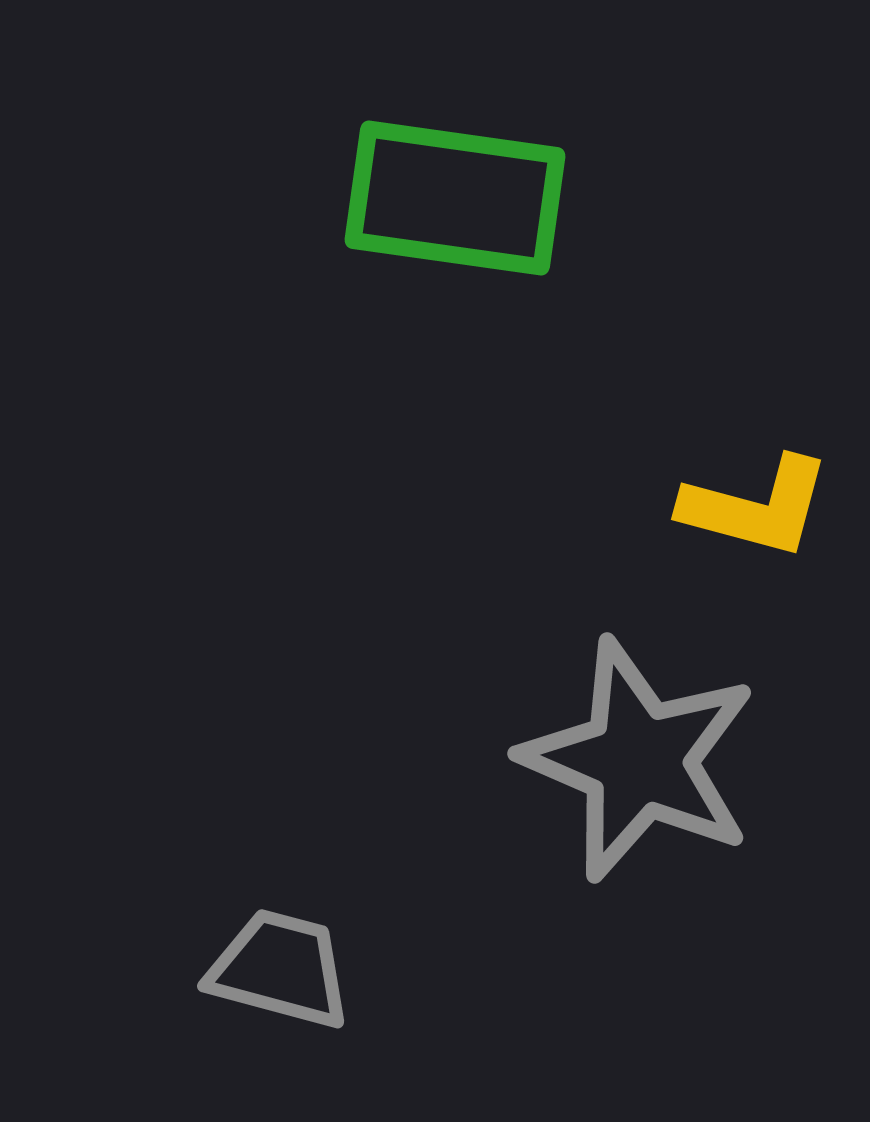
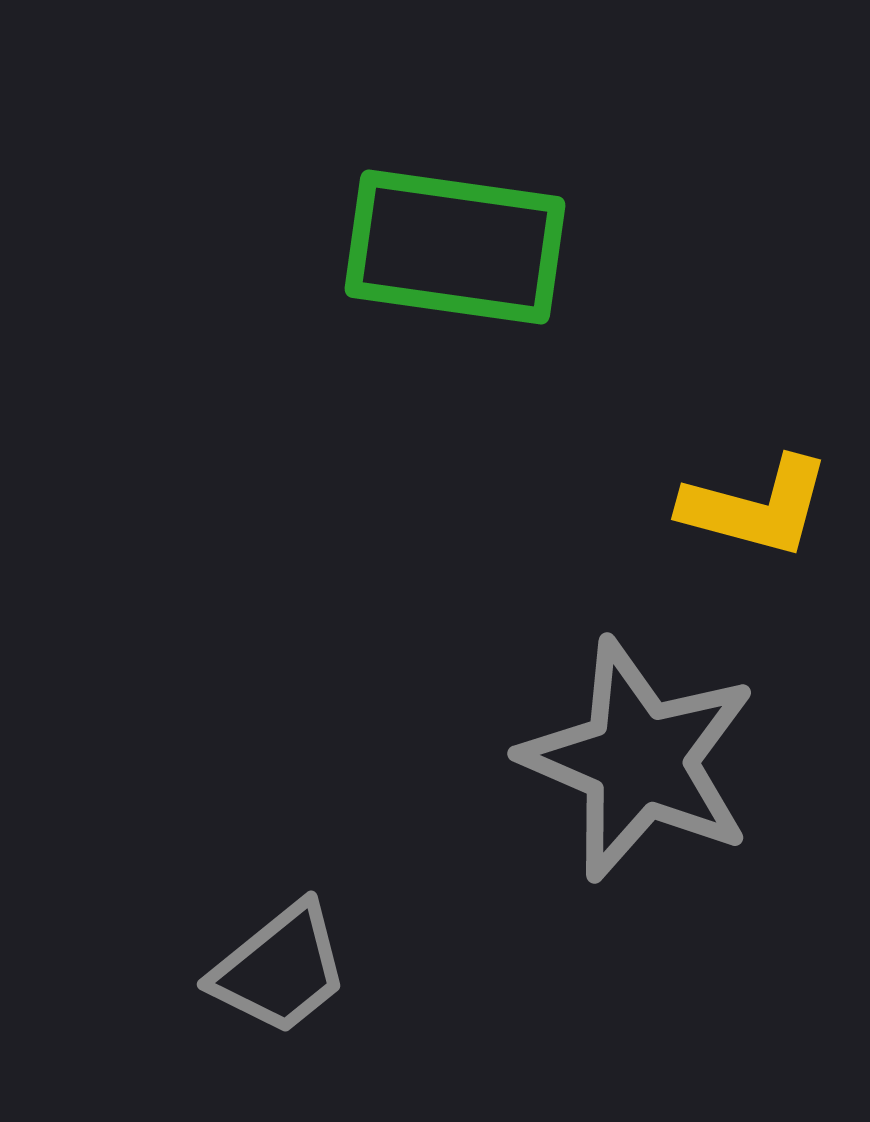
green rectangle: moved 49 px down
gray trapezoid: rotated 126 degrees clockwise
